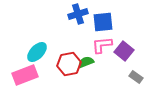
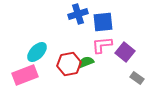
purple square: moved 1 px right, 1 px down
gray rectangle: moved 1 px right, 1 px down
